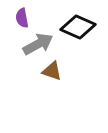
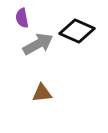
black diamond: moved 1 px left, 4 px down
brown triangle: moved 10 px left, 22 px down; rotated 25 degrees counterclockwise
